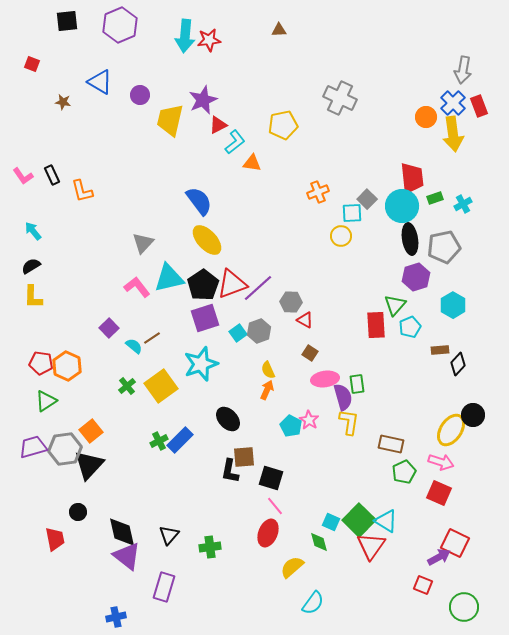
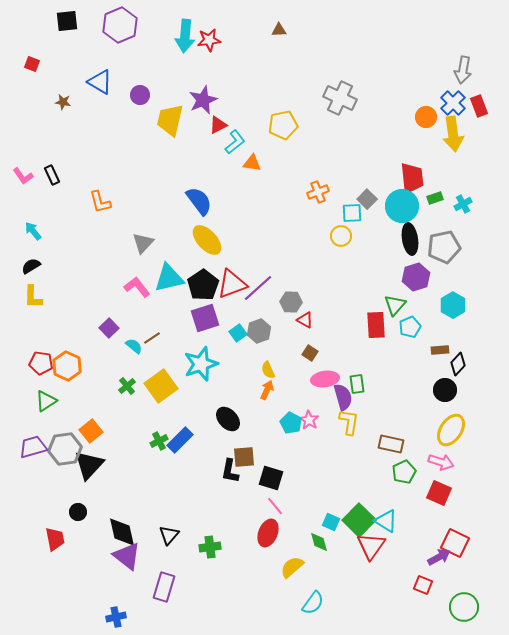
orange L-shape at (82, 191): moved 18 px right, 11 px down
black circle at (473, 415): moved 28 px left, 25 px up
cyan pentagon at (291, 426): moved 3 px up
